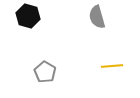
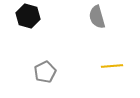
gray pentagon: rotated 15 degrees clockwise
